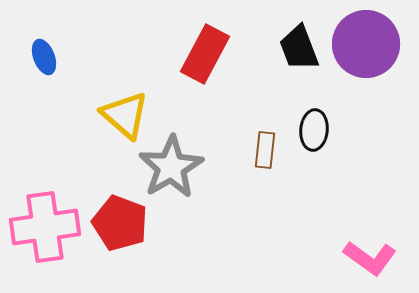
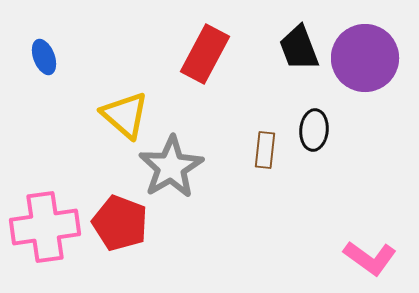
purple circle: moved 1 px left, 14 px down
